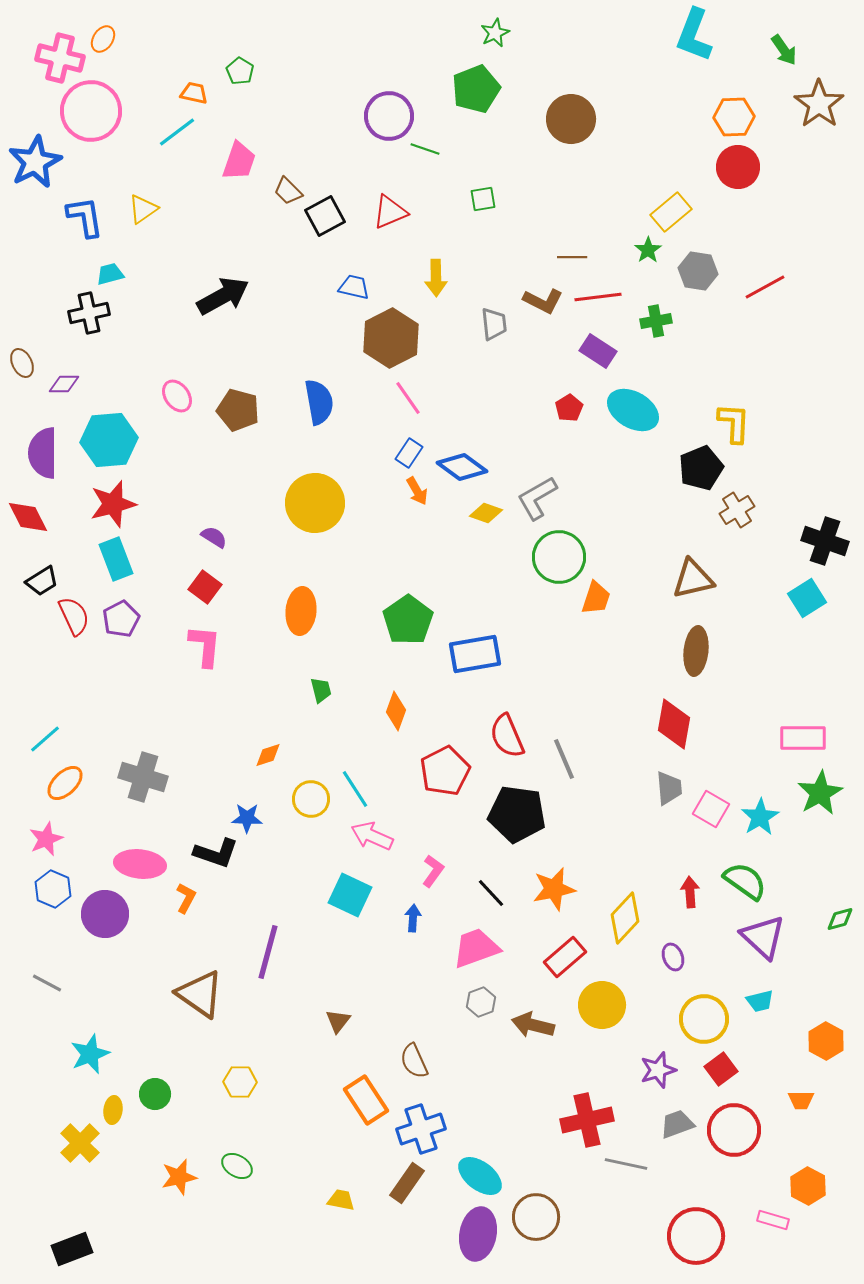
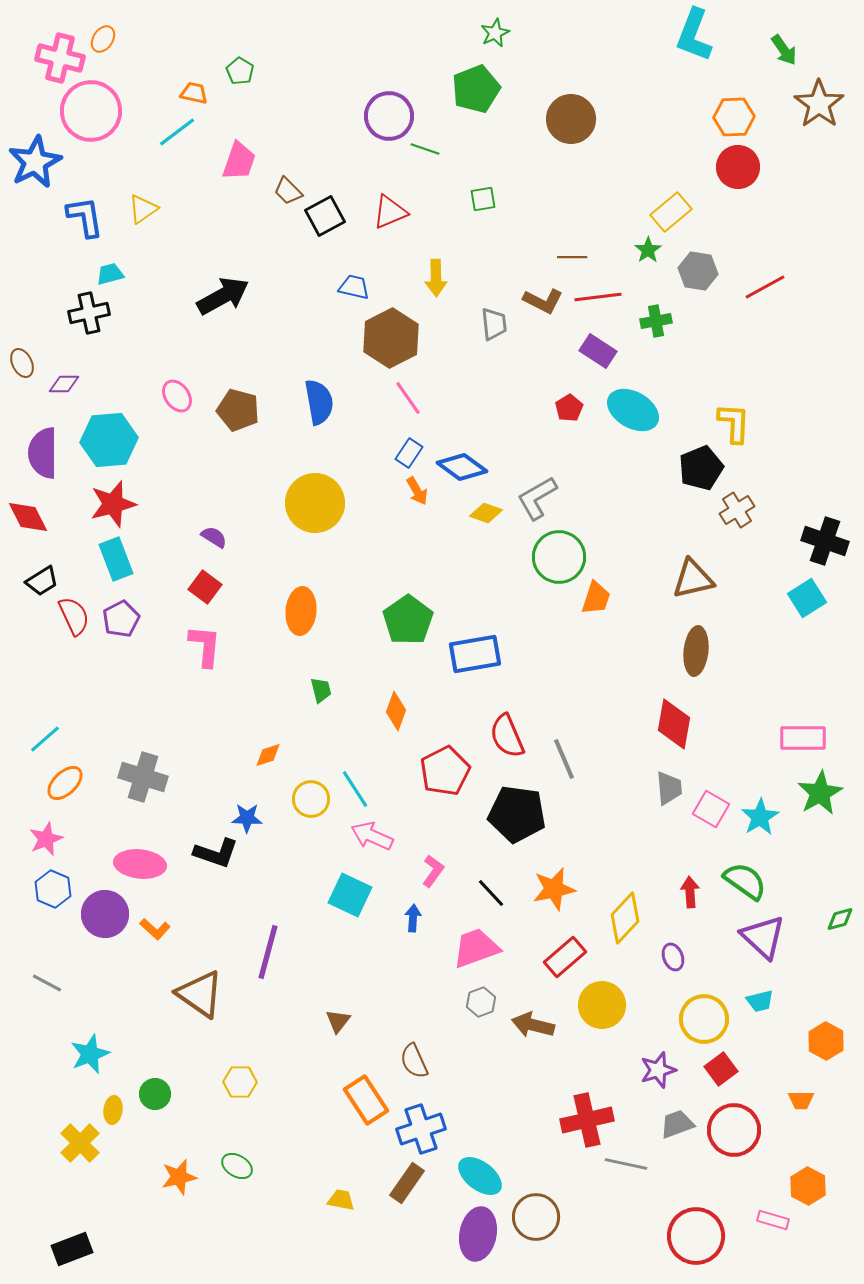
orange L-shape at (186, 898): moved 31 px left, 31 px down; rotated 104 degrees clockwise
